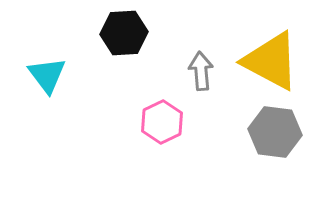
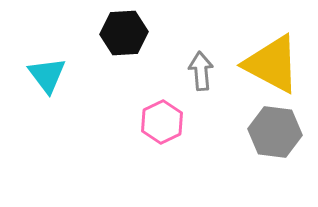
yellow triangle: moved 1 px right, 3 px down
